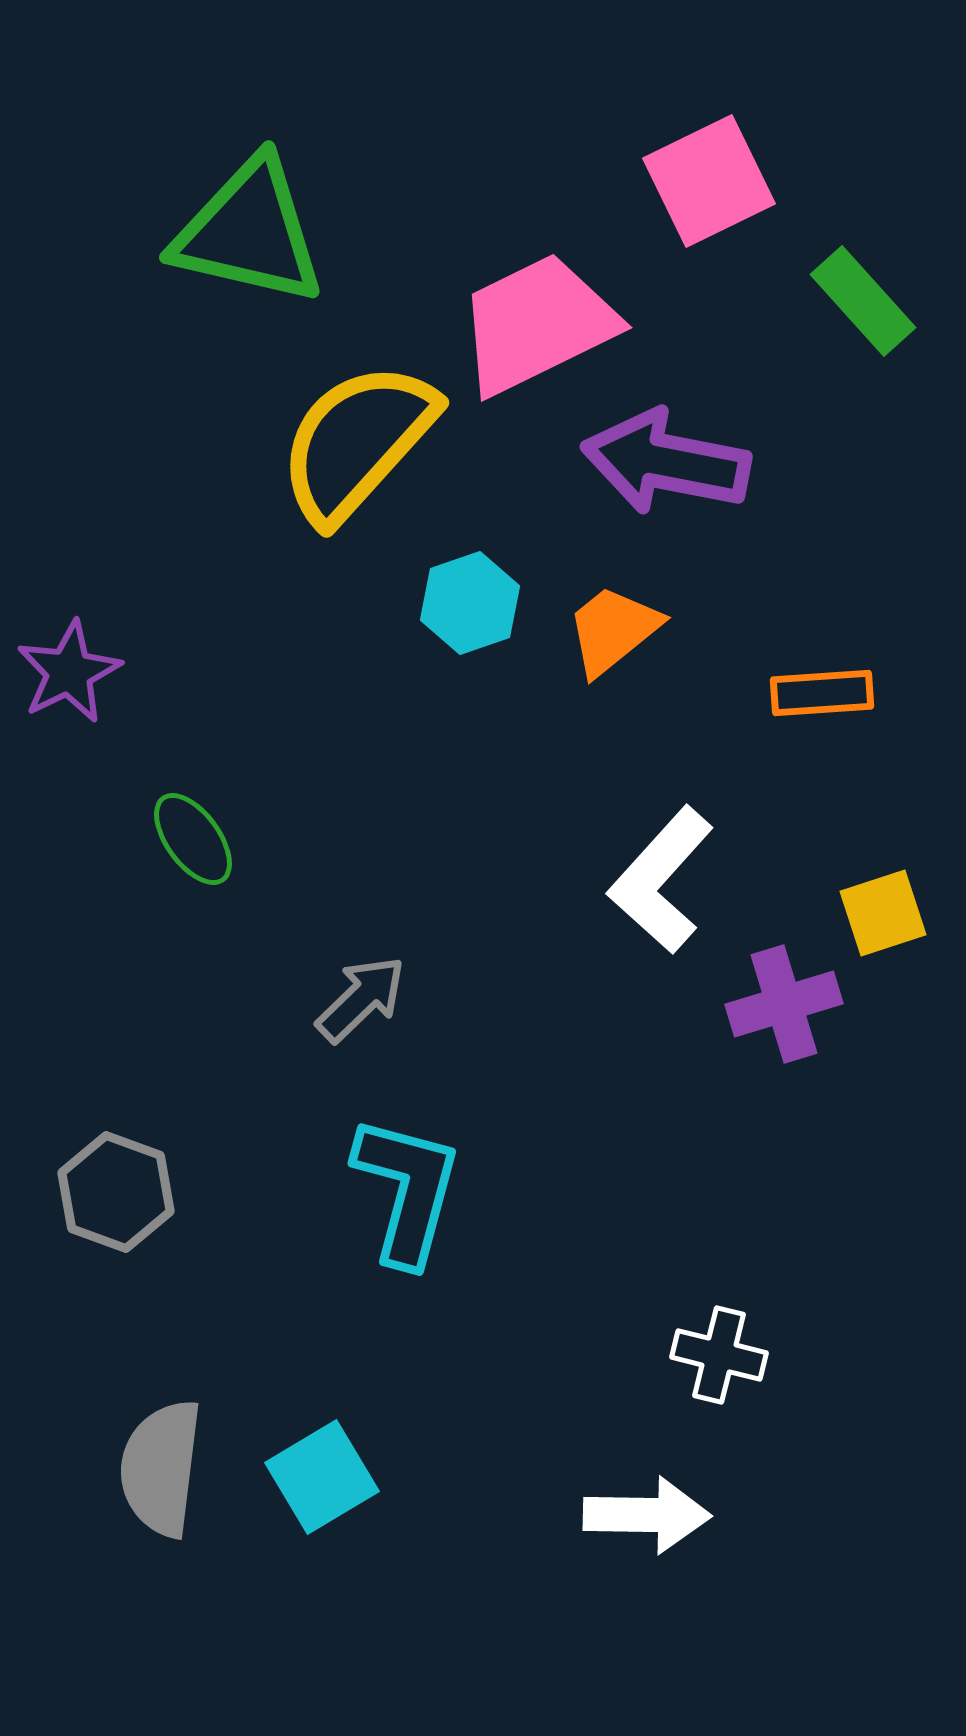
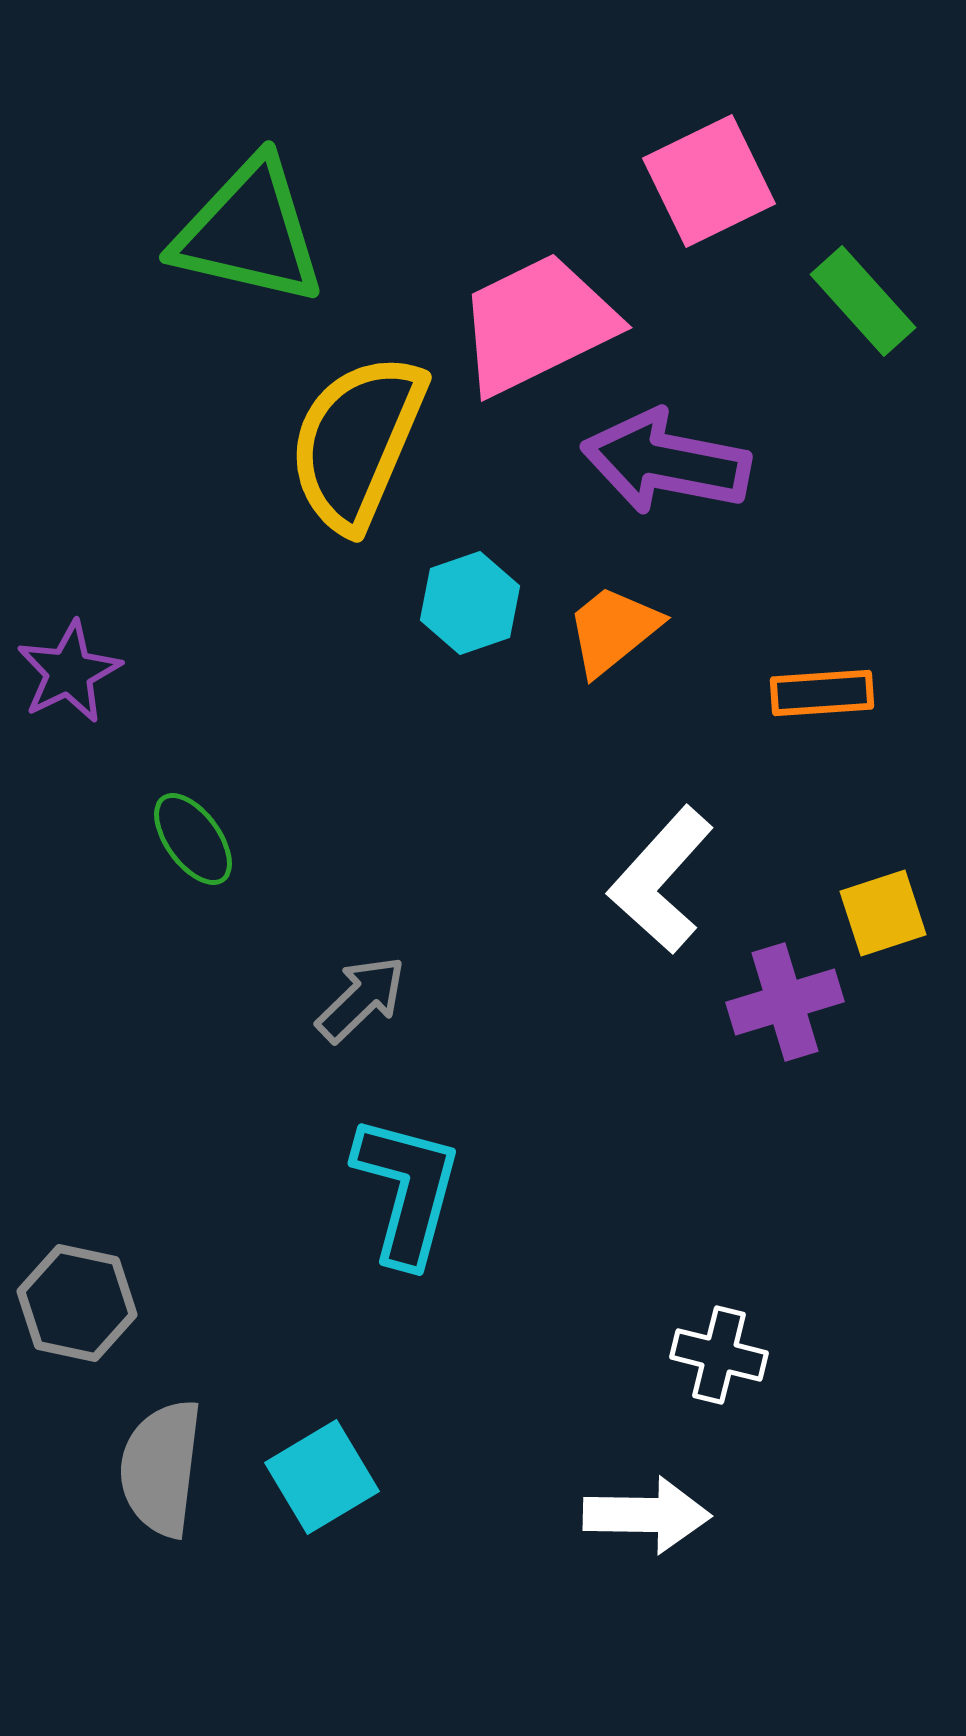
yellow semicircle: rotated 19 degrees counterclockwise
purple cross: moved 1 px right, 2 px up
gray hexagon: moved 39 px left, 111 px down; rotated 8 degrees counterclockwise
